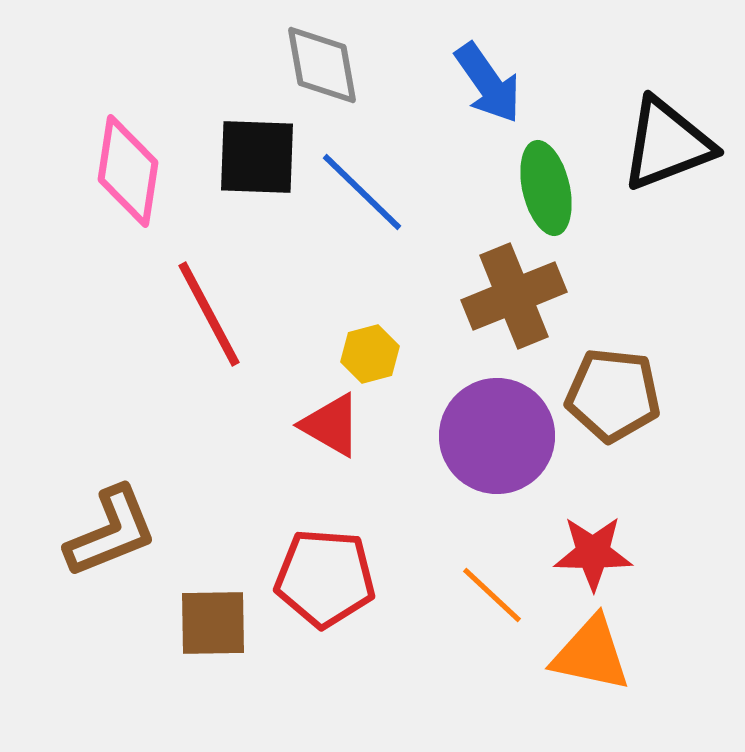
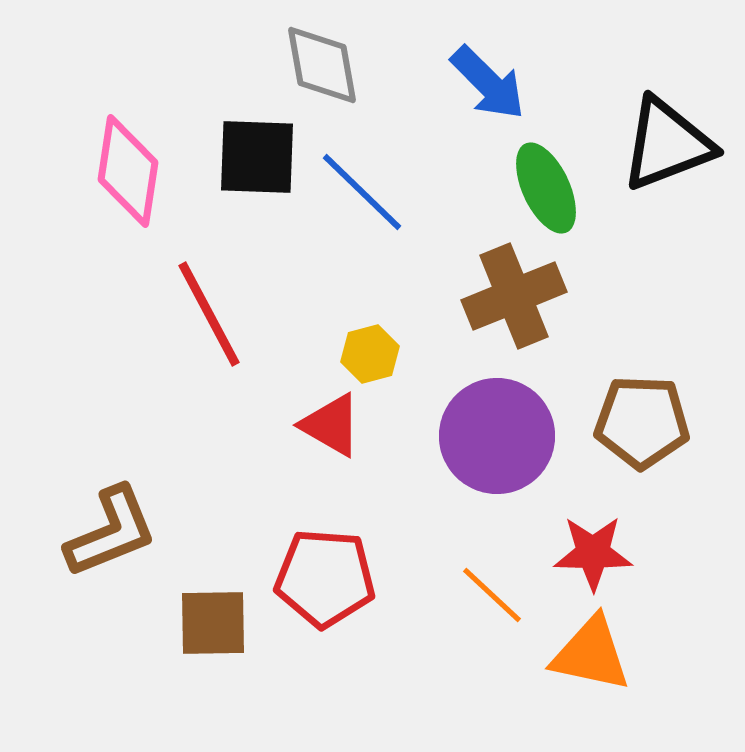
blue arrow: rotated 10 degrees counterclockwise
green ellipse: rotated 12 degrees counterclockwise
brown pentagon: moved 29 px right, 27 px down; rotated 4 degrees counterclockwise
